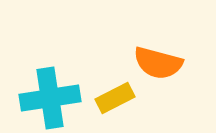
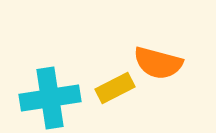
yellow rectangle: moved 10 px up
